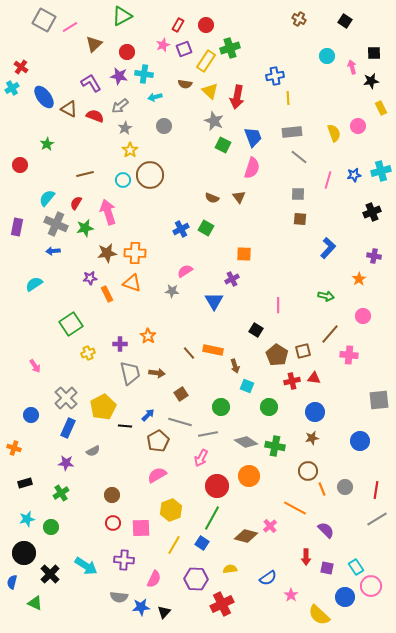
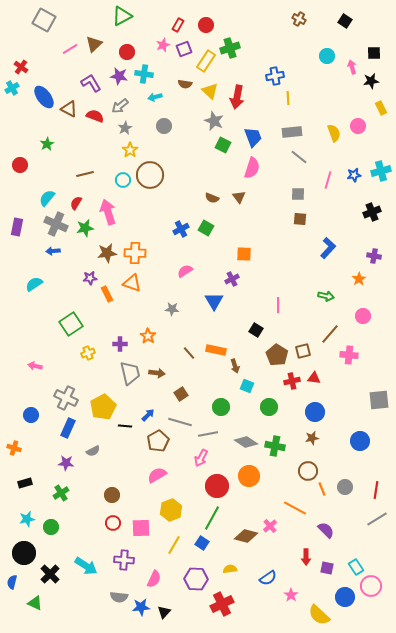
pink line at (70, 27): moved 22 px down
gray star at (172, 291): moved 18 px down
orange rectangle at (213, 350): moved 3 px right
pink arrow at (35, 366): rotated 136 degrees clockwise
gray cross at (66, 398): rotated 20 degrees counterclockwise
